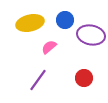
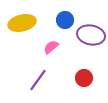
yellow ellipse: moved 8 px left
pink semicircle: moved 2 px right
